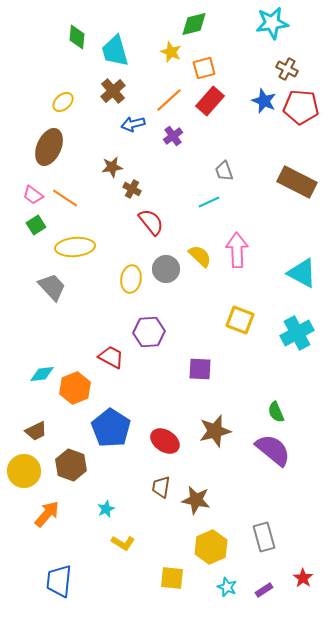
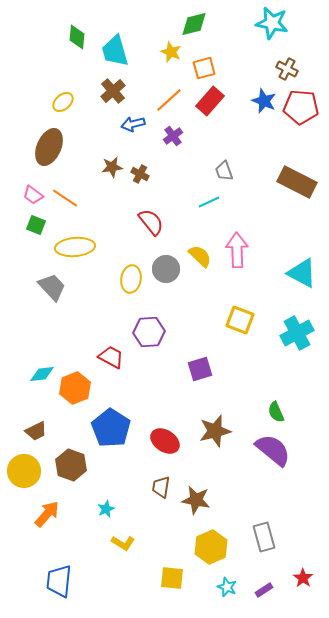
cyan star at (272, 23): rotated 20 degrees clockwise
brown cross at (132, 189): moved 8 px right, 15 px up
green square at (36, 225): rotated 36 degrees counterclockwise
purple square at (200, 369): rotated 20 degrees counterclockwise
